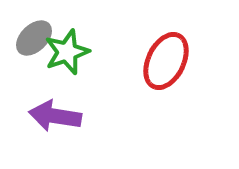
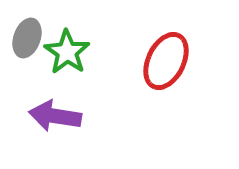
gray ellipse: moved 7 px left; rotated 27 degrees counterclockwise
green star: rotated 18 degrees counterclockwise
